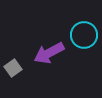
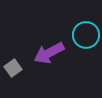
cyan circle: moved 2 px right
